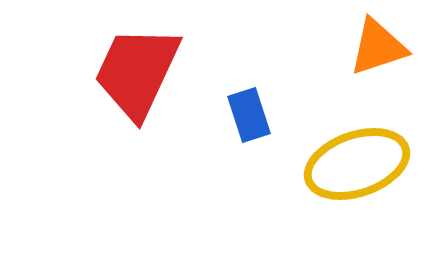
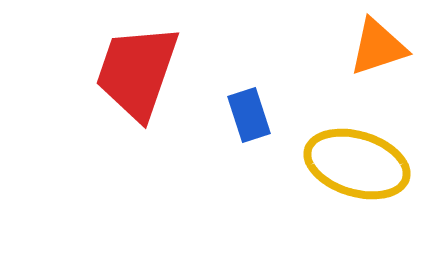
red trapezoid: rotated 6 degrees counterclockwise
yellow ellipse: rotated 36 degrees clockwise
